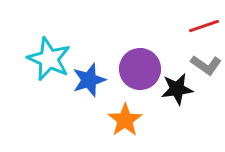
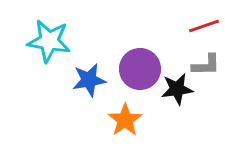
cyan star: moved 18 px up; rotated 15 degrees counterclockwise
gray L-shape: rotated 36 degrees counterclockwise
blue star: rotated 8 degrees clockwise
